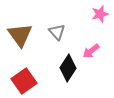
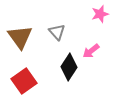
brown triangle: moved 2 px down
black diamond: moved 1 px right, 1 px up
